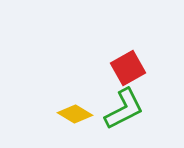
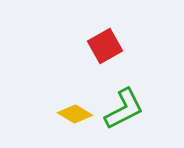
red square: moved 23 px left, 22 px up
